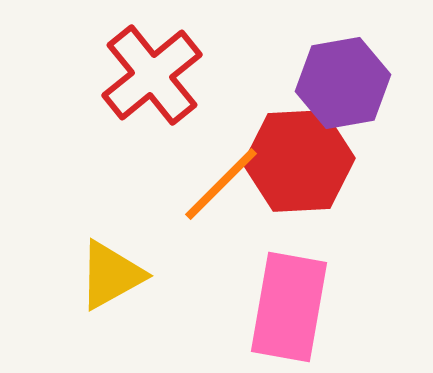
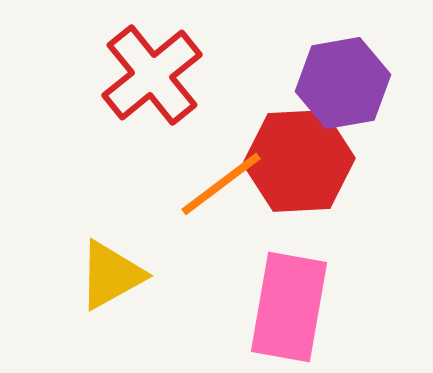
orange line: rotated 8 degrees clockwise
